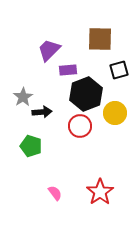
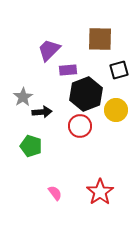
yellow circle: moved 1 px right, 3 px up
